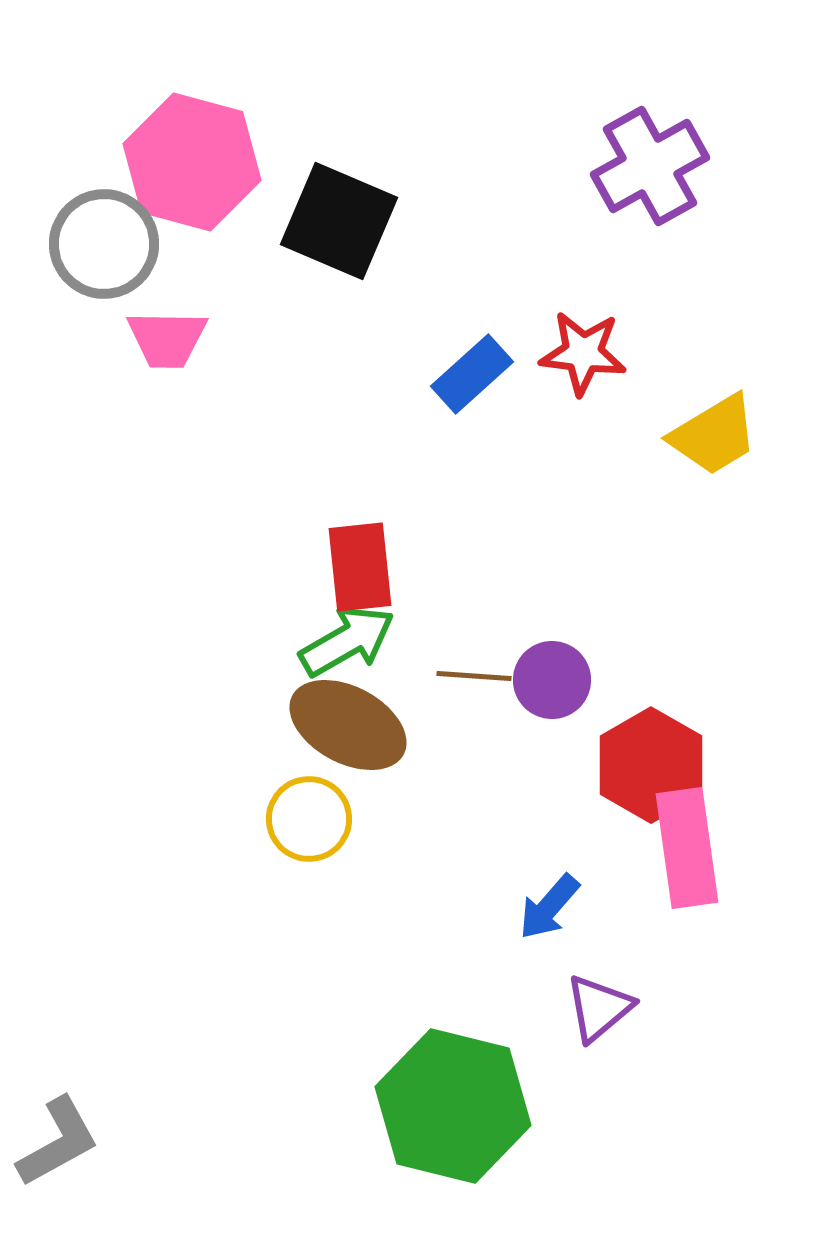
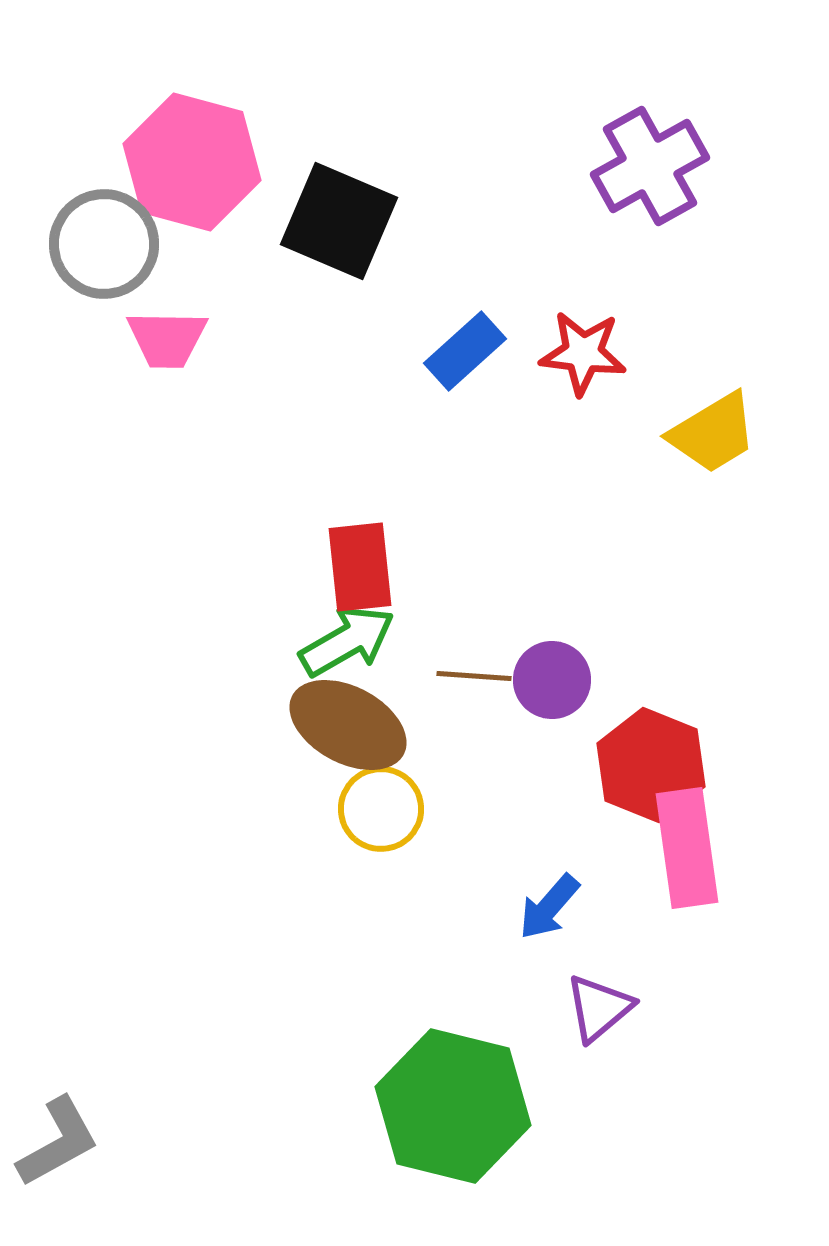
blue rectangle: moved 7 px left, 23 px up
yellow trapezoid: moved 1 px left, 2 px up
red hexagon: rotated 8 degrees counterclockwise
yellow circle: moved 72 px right, 10 px up
